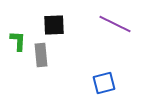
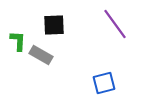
purple line: rotated 28 degrees clockwise
gray rectangle: rotated 55 degrees counterclockwise
